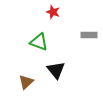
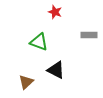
red star: moved 2 px right
black triangle: rotated 24 degrees counterclockwise
